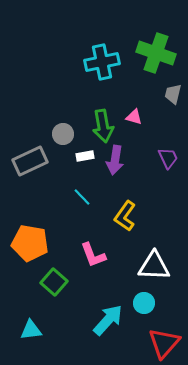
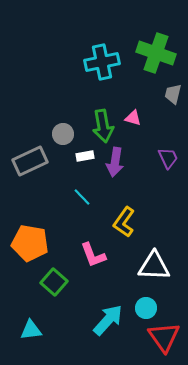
pink triangle: moved 1 px left, 1 px down
purple arrow: moved 2 px down
yellow L-shape: moved 1 px left, 6 px down
cyan circle: moved 2 px right, 5 px down
red triangle: moved 6 px up; rotated 16 degrees counterclockwise
